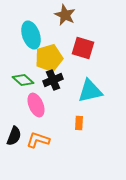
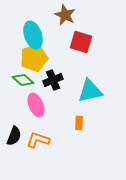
cyan ellipse: moved 2 px right
red square: moved 2 px left, 6 px up
yellow pentagon: moved 15 px left
